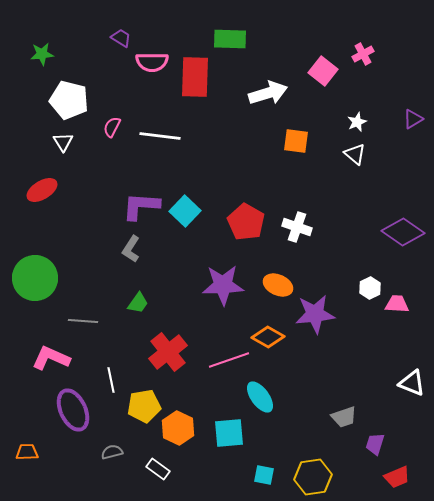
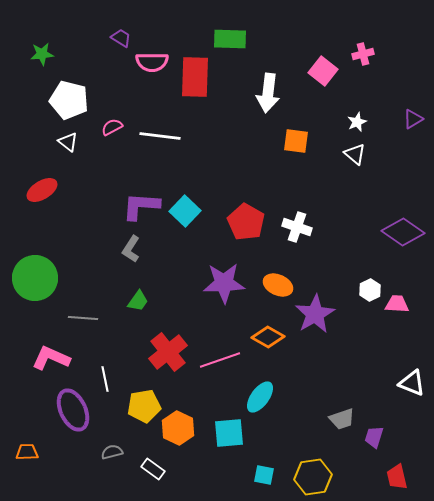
pink cross at (363, 54): rotated 15 degrees clockwise
white arrow at (268, 93): rotated 114 degrees clockwise
pink semicircle at (112, 127): rotated 35 degrees clockwise
white triangle at (63, 142): moved 5 px right; rotated 20 degrees counterclockwise
purple star at (223, 285): moved 1 px right, 2 px up
white hexagon at (370, 288): moved 2 px down
green trapezoid at (138, 303): moved 2 px up
purple star at (315, 314): rotated 24 degrees counterclockwise
gray line at (83, 321): moved 3 px up
pink line at (229, 360): moved 9 px left
white line at (111, 380): moved 6 px left, 1 px up
cyan ellipse at (260, 397): rotated 72 degrees clockwise
gray trapezoid at (344, 417): moved 2 px left, 2 px down
purple trapezoid at (375, 444): moved 1 px left, 7 px up
white rectangle at (158, 469): moved 5 px left
red trapezoid at (397, 477): rotated 100 degrees clockwise
